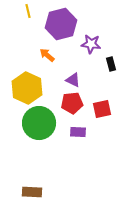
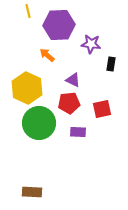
purple hexagon: moved 2 px left, 1 px down; rotated 12 degrees clockwise
black rectangle: rotated 24 degrees clockwise
red pentagon: moved 3 px left
